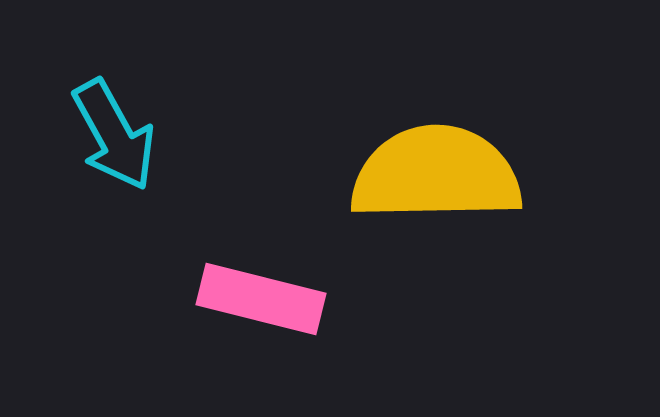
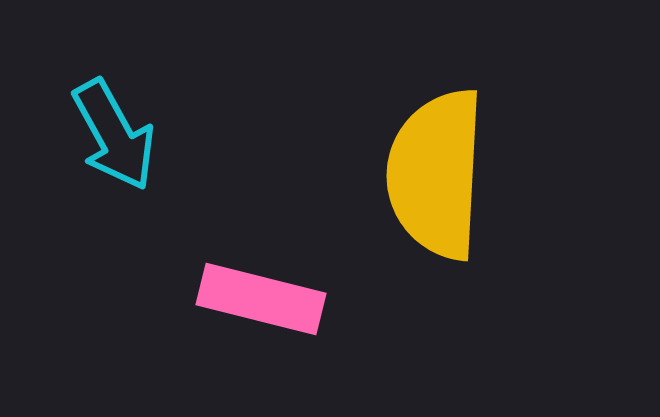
yellow semicircle: rotated 86 degrees counterclockwise
